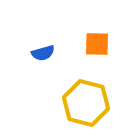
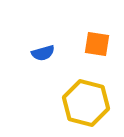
orange square: rotated 8 degrees clockwise
